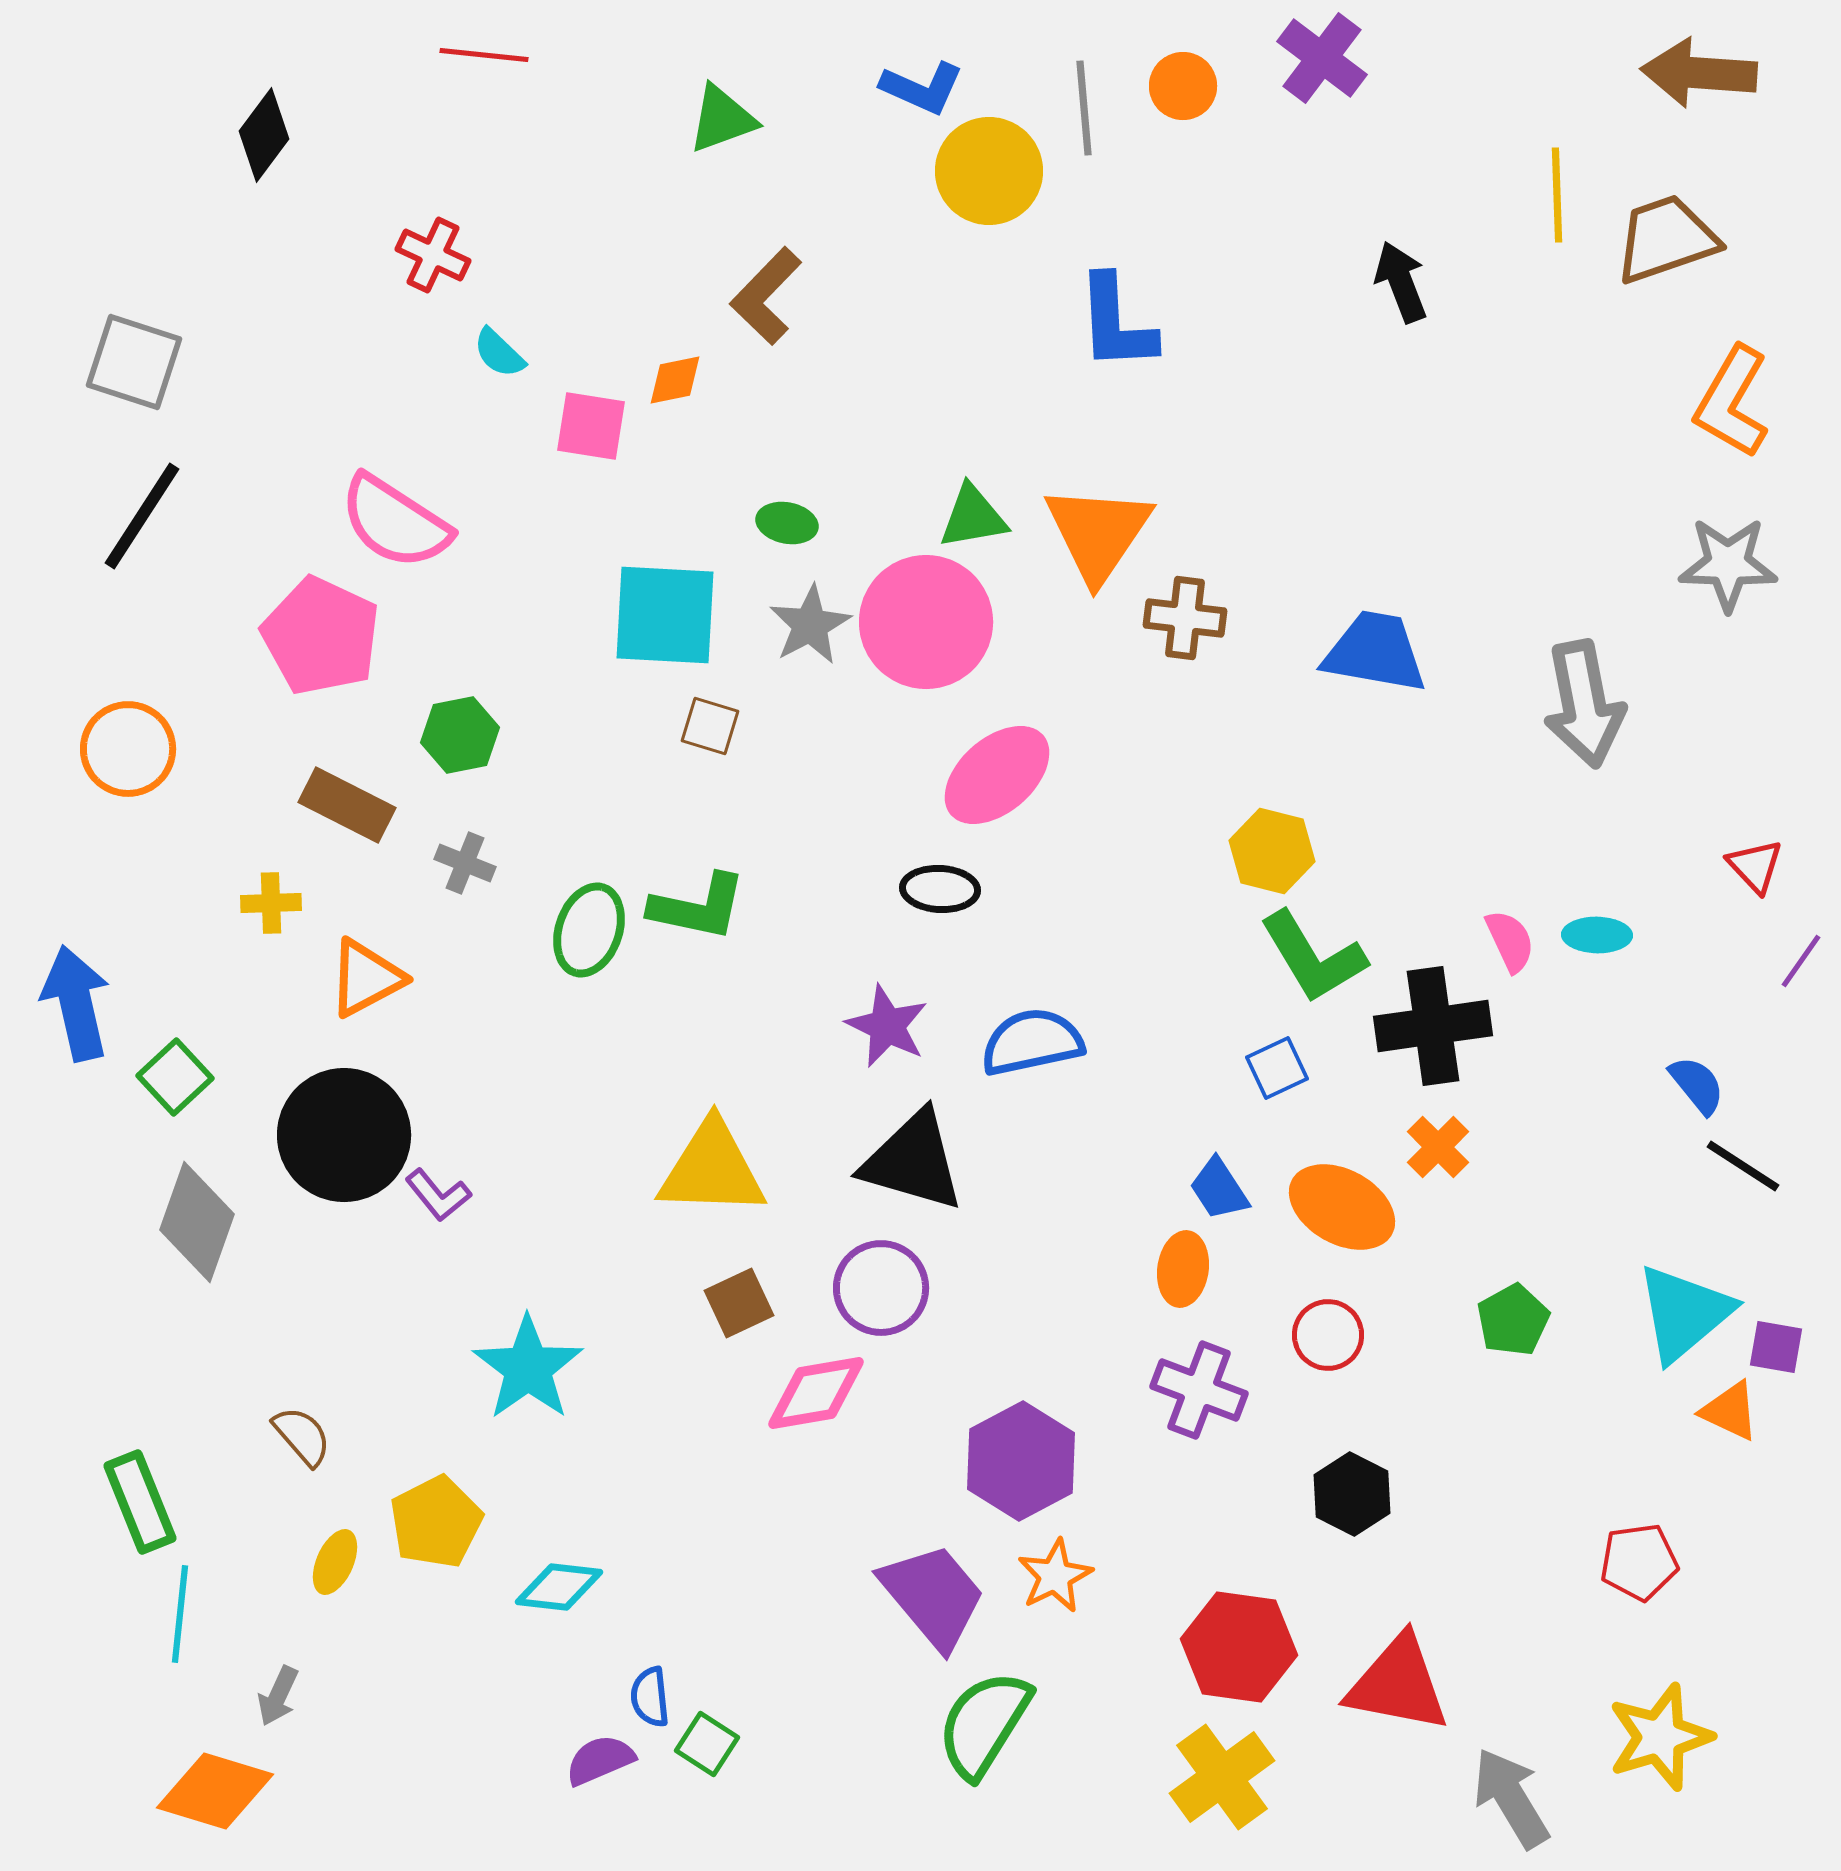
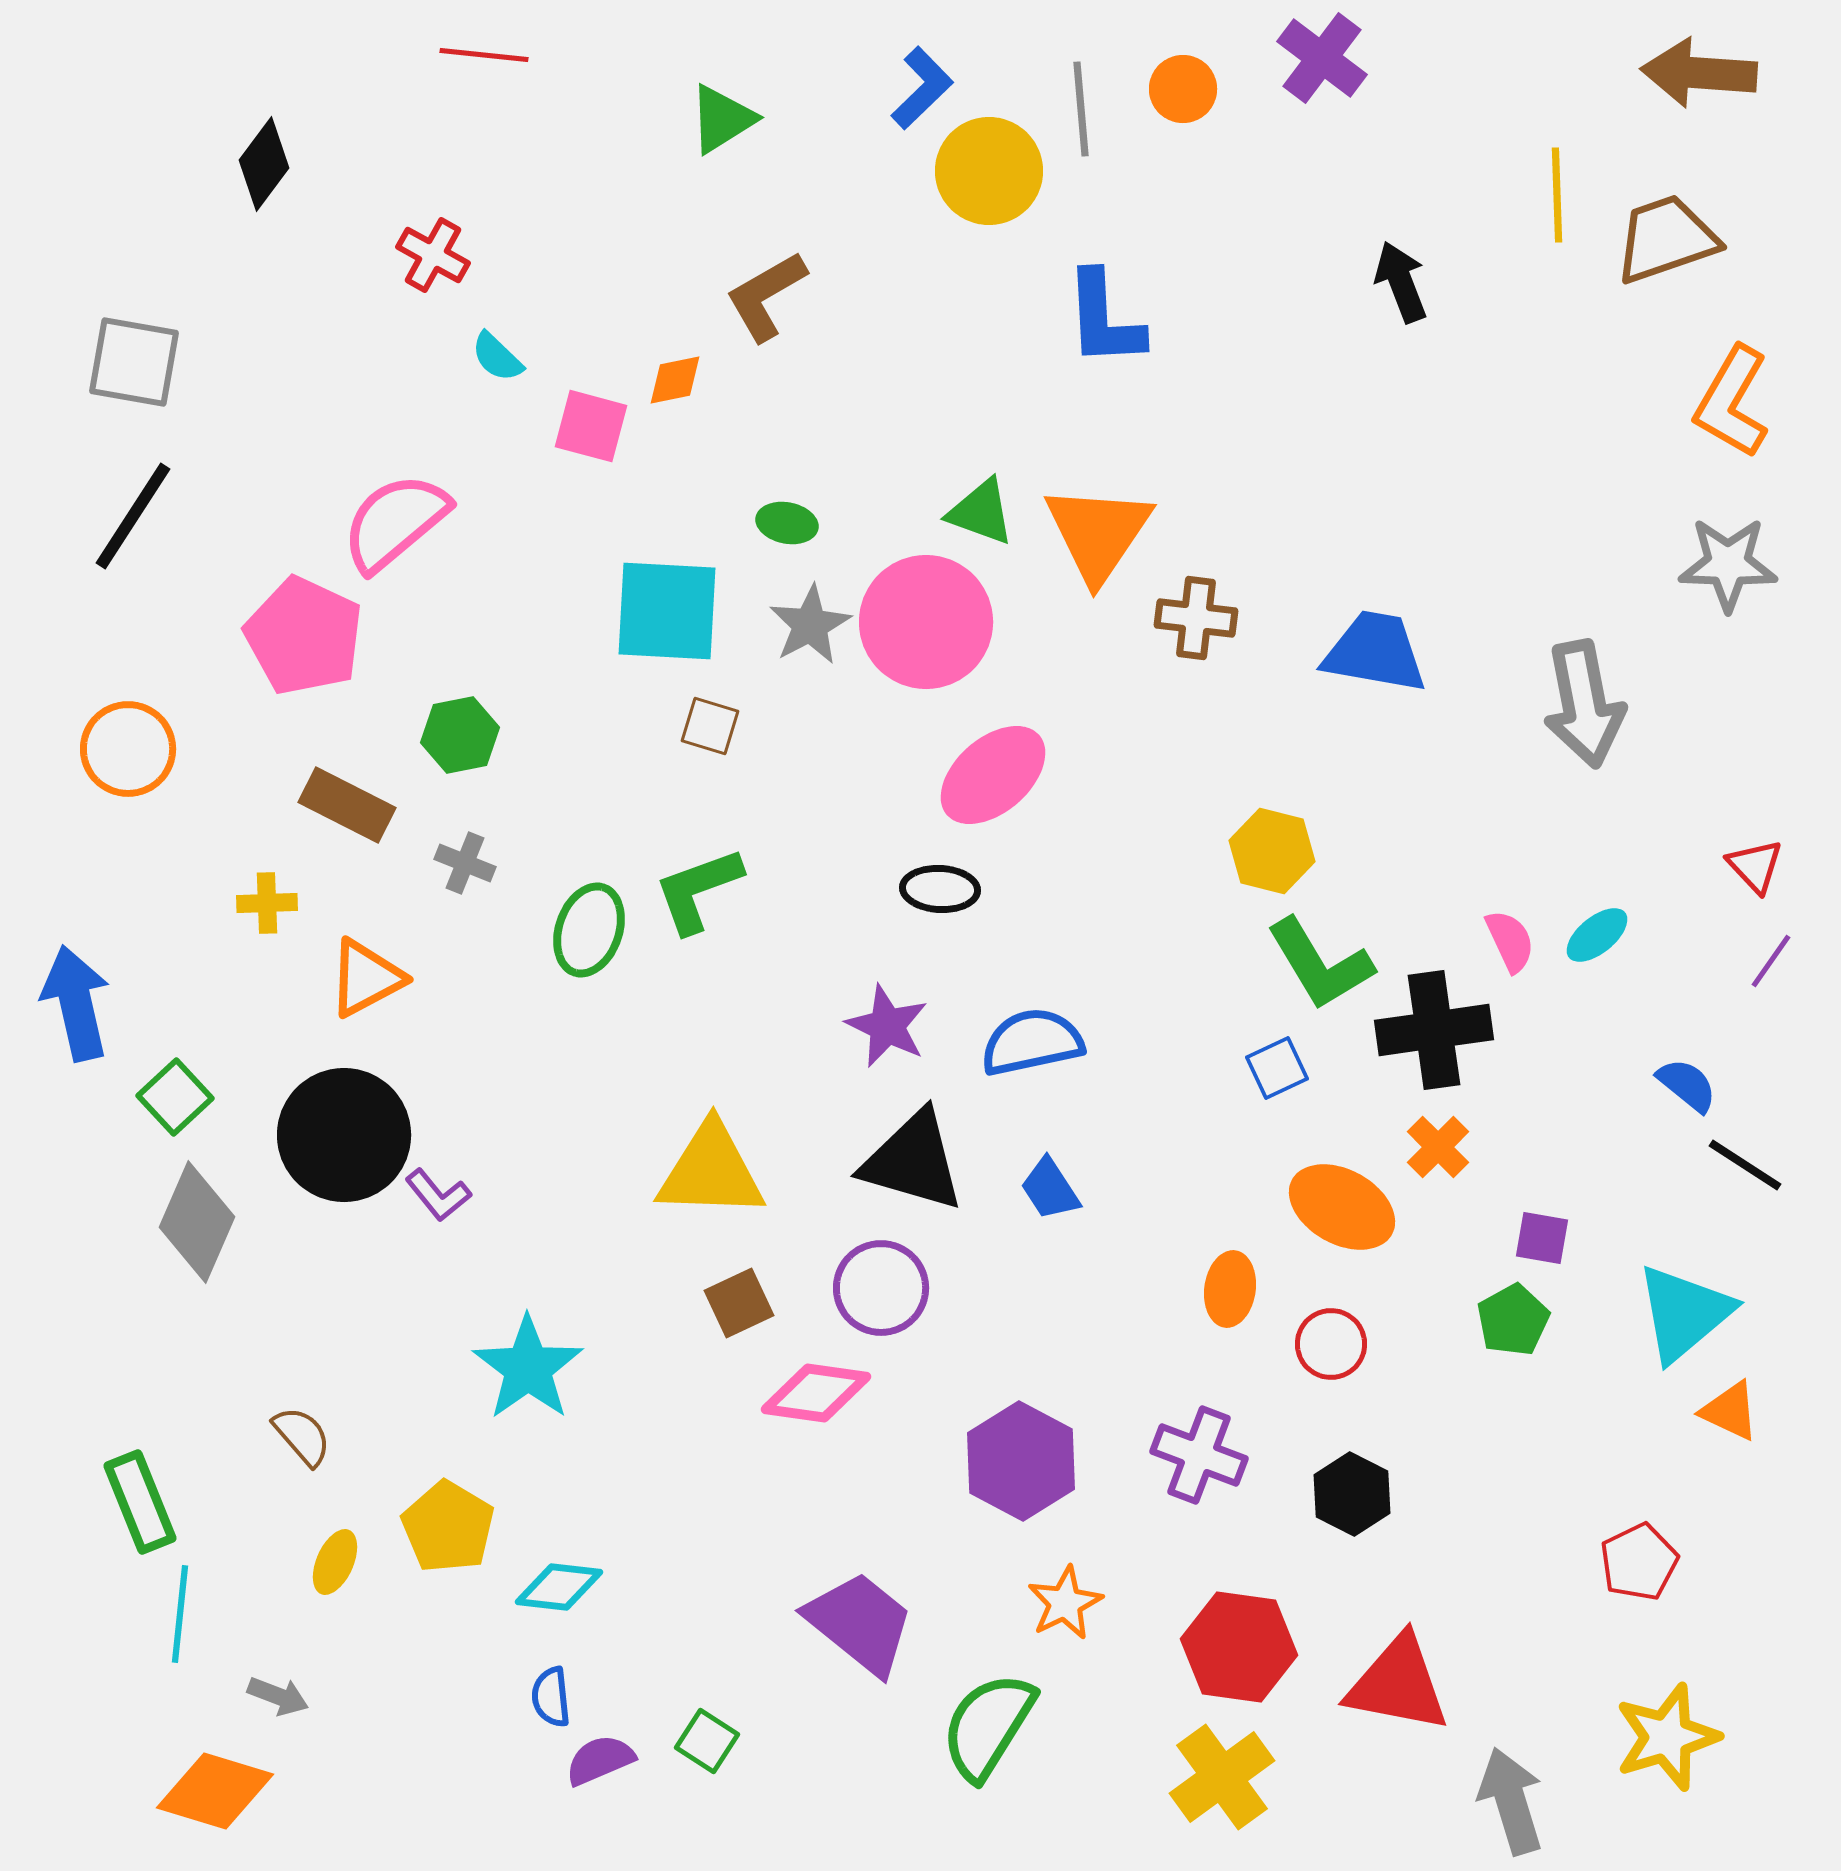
orange circle at (1183, 86): moved 3 px down
blue L-shape at (922, 88): rotated 68 degrees counterclockwise
gray line at (1084, 108): moved 3 px left, 1 px down
green triangle at (722, 119): rotated 12 degrees counterclockwise
black diamond at (264, 135): moved 29 px down
red cross at (433, 255): rotated 4 degrees clockwise
brown L-shape at (766, 296): rotated 16 degrees clockwise
blue L-shape at (1116, 323): moved 12 px left, 4 px up
cyan semicircle at (499, 353): moved 2 px left, 4 px down
gray square at (134, 362): rotated 8 degrees counterclockwise
pink square at (591, 426): rotated 6 degrees clockwise
black line at (142, 516): moved 9 px left
green triangle at (973, 517): moved 8 px right, 5 px up; rotated 30 degrees clockwise
pink semicircle at (395, 522): rotated 107 degrees clockwise
cyan square at (665, 615): moved 2 px right, 4 px up
brown cross at (1185, 618): moved 11 px right
pink pentagon at (321, 636): moved 17 px left
pink ellipse at (997, 775): moved 4 px left
yellow cross at (271, 903): moved 4 px left
green L-shape at (698, 907): moved 17 px up; rotated 148 degrees clockwise
cyan ellipse at (1597, 935): rotated 40 degrees counterclockwise
green L-shape at (1313, 957): moved 7 px right, 7 px down
purple line at (1801, 961): moved 30 px left
black cross at (1433, 1026): moved 1 px right, 4 px down
green square at (175, 1077): moved 20 px down
blue semicircle at (1697, 1085): moved 10 px left; rotated 12 degrees counterclockwise
black line at (1743, 1166): moved 2 px right, 1 px up
yellow triangle at (712, 1169): moved 1 px left, 2 px down
blue trapezoid at (1219, 1189): moved 169 px left
gray diamond at (197, 1222): rotated 4 degrees clockwise
orange ellipse at (1183, 1269): moved 47 px right, 20 px down
red circle at (1328, 1335): moved 3 px right, 9 px down
purple square at (1776, 1347): moved 234 px left, 109 px up
purple cross at (1199, 1390): moved 65 px down
pink diamond at (816, 1393): rotated 18 degrees clockwise
purple hexagon at (1021, 1461): rotated 4 degrees counterclockwise
yellow pentagon at (436, 1522): moved 12 px right, 5 px down; rotated 14 degrees counterclockwise
red pentagon at (1639, 1562): rotated 18 degrees counterclockwise
orange star at (1055, 1576): moved 10 px right, 27 px down
purple trapezoid at (933, 1596): moved 73 px left, 27 px down; rotated 11 degrees counterclockwise
gray arrow at (278, 1696): rotated 94 degrees counterclockwise
blue semicircle at (650, 1697): moved 99 px left
green semicircle at (984, 1724): moved 4 px right, 2 px down
yellow star at (1660, 1737): moved 7 px right
green square at (707, 1744): moved 3 px up
gray arrow at (1511, 1798): moved 3 px down; rotated 14 degrees clockwise
